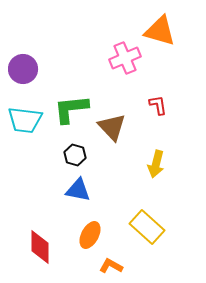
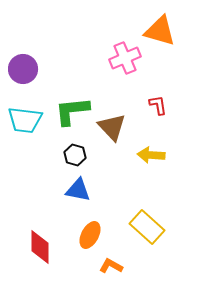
green L-shape: moved 1 px right, 2 px down
yellow arrow: moved 5 px left, 9 px up; rotated 80 degrees clockwise
